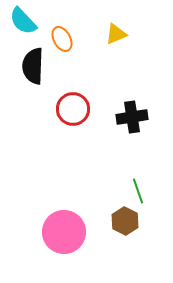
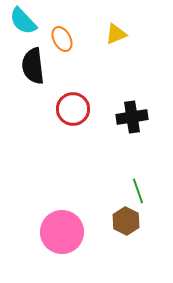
black semicircle: rotated 9 degrees counterclockwise
brown hexagon: moved 1 px right
pink circle: moved 2 px left
